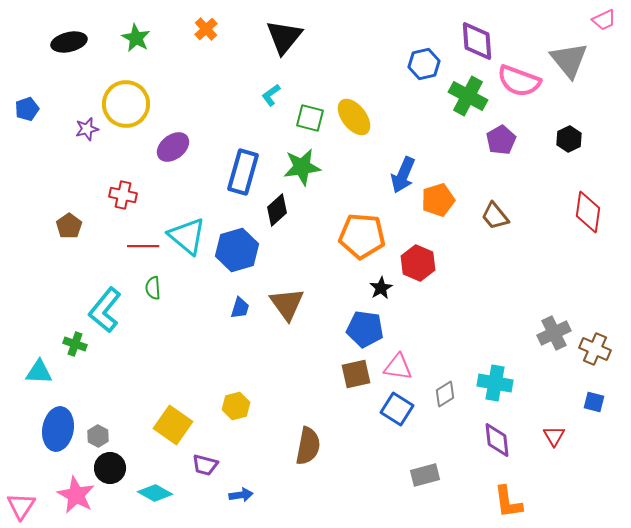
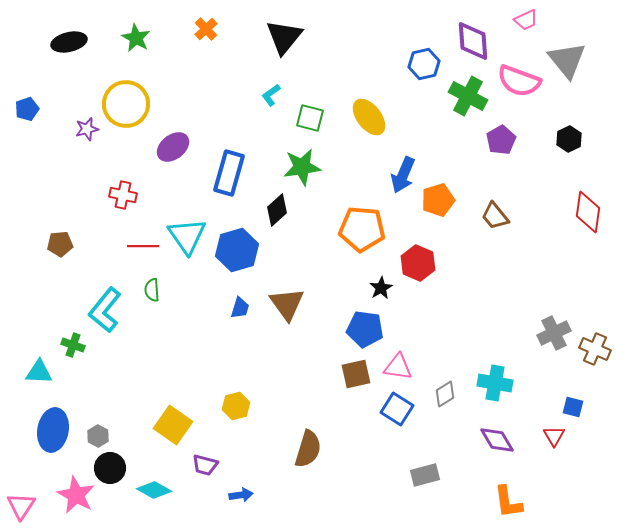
pink trapezoid at (604, 20): moved 78 px left
purple diamond at (477, 41): moved 4 px left
gray triangle at (569, 60): moved 2 px left
yellow ellipse at (354, 117): moved 15 px right
blue rectangle at (243, 172): moved 14 px left, 1 px down
brown pentagon at (69, 226): moved 9 px left, 18 px down; rotated 30 degrees clockwise
cyan triangle at (187, 236): rotated 15 degrees clockwise
orange pentagon at (362, 236): moved 7 px up
green semicircle at (153, 288): moved 1 px left, 2 px down
green cross at (75, 344): moved 2 px left, 1 px down
blue square at (594, 402): moved 21 px left, 5 px down
blue ellipse at (58, 429): moved 5 px left, 1 px down
purple diamond at (497, 440): rotated 24 degrees counterclockwise
brown semicircle at (308, 446): moved 3 px down; rotated 6 degrees clockwise
cyan diamond at (155, 493): moved 1 px left, 3 px up
